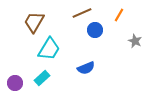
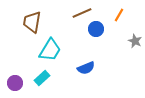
brown trapezoid: moved 2 px left; rotated 20 degrees counterclockwise
blue circle: moved 1 px right, 1 px up
cyan trapezoid: moved 1 px right, 1 px down
